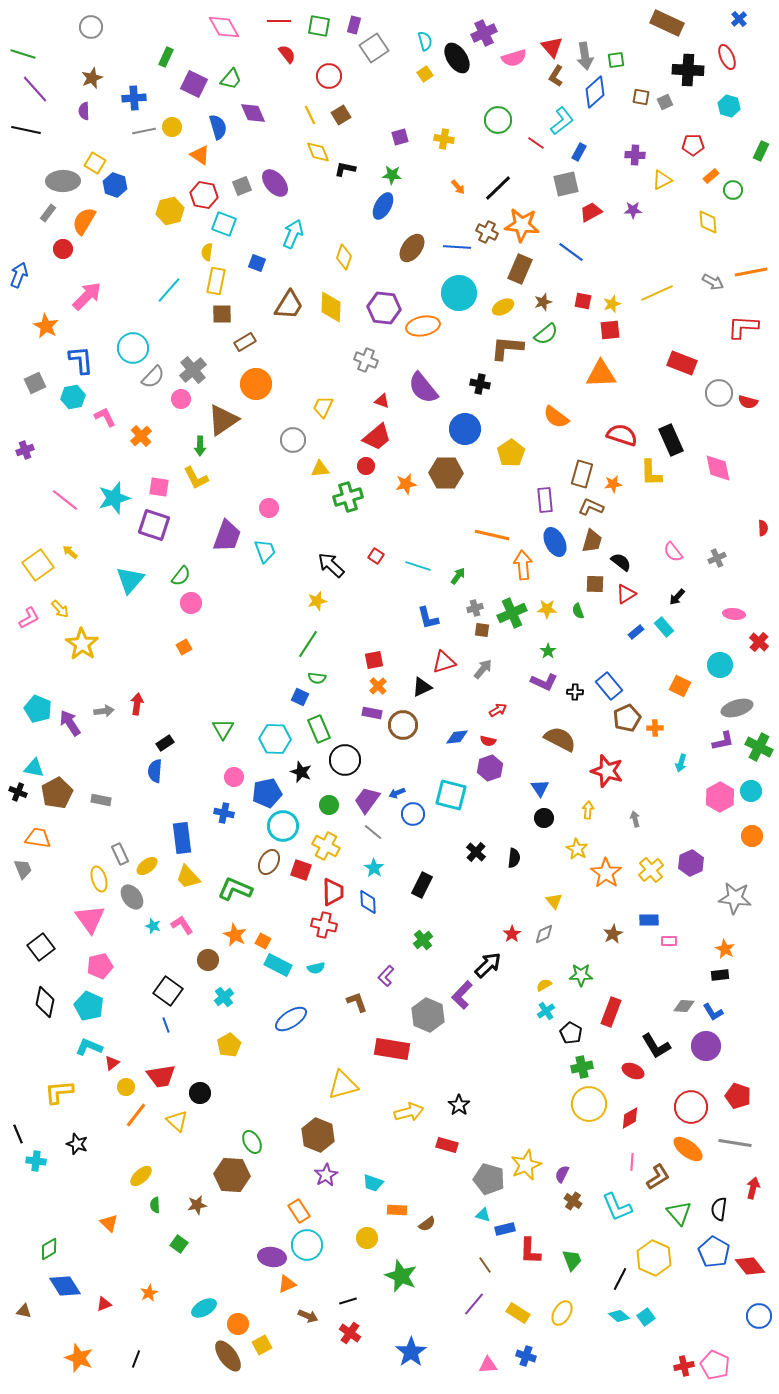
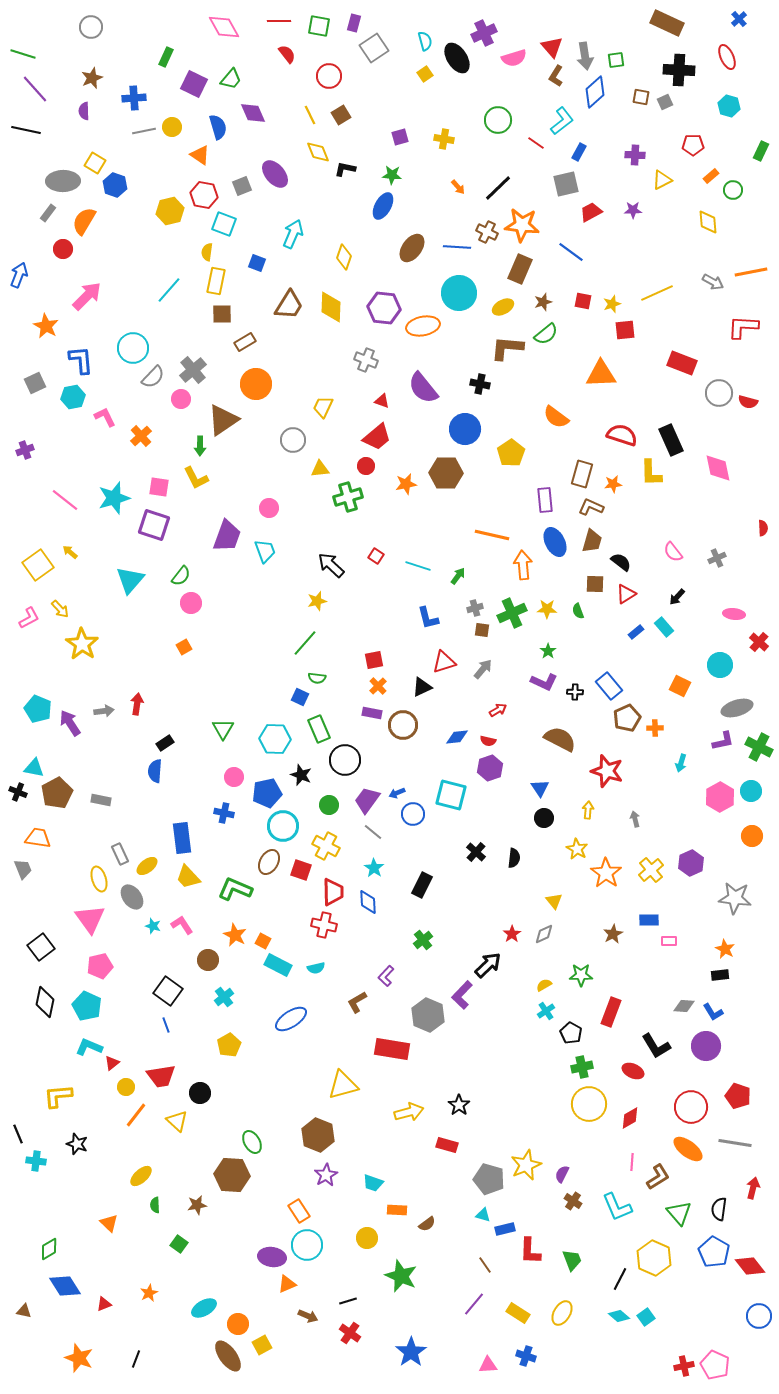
purple rectangle at (354, 25): moved 2 px up
black cross at (688, 70): moved 9 px left
purple ellipse at (275, 183): moved 9 px up
red square at (610, 330): moved 15 px right
green line at (308, 644): moved 3 px left, 1 px up; rotated 8 degrees clockwise
black star at (301, 772): moved 3 px down
brown L-shape at (357, 1002): rotated 100 degrees counterclockwise
cyan pentagon at (89, 1006): moved 2 px left
yellow L-shape at (59, 1092): moved 1 px left, 4 px down
